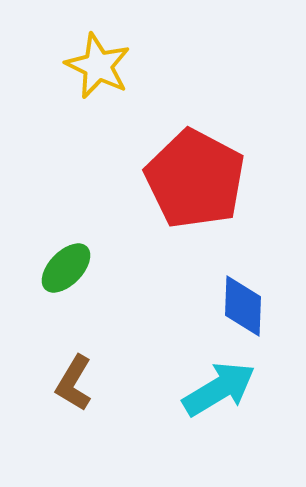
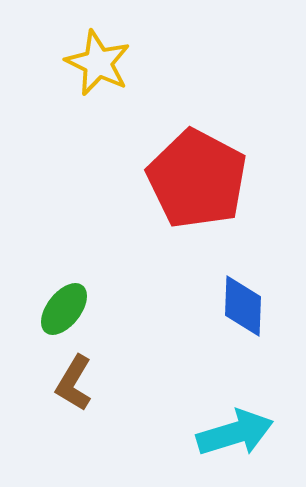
yellow star: moved 3 px up
red pentagon: moved 2 px right
green ellipse: moved 2 px left, 41 px down; rotated 6 degrees counterclockwise
cyan arrow: moved 16 px right, 44 px down; rotated 14 degrees clockwise
